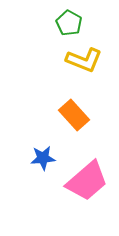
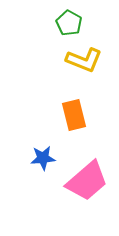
orange rectangle: rotated 28 degrees clockwise
